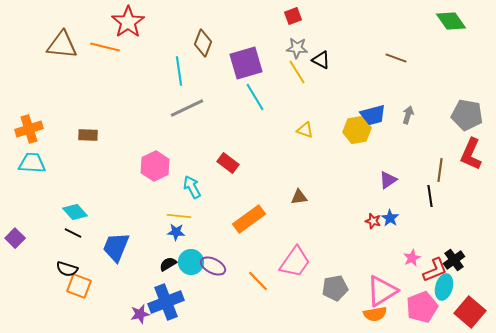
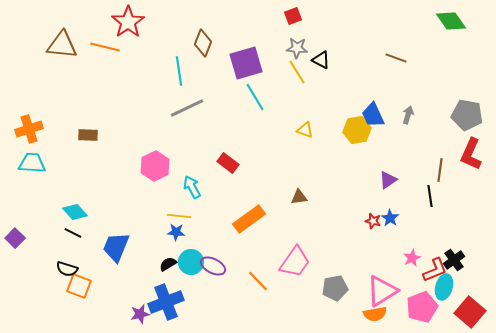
blue trapezoid at (373, 115): rotated 80 degrees clockwise
